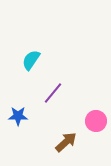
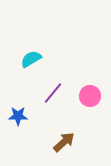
cyan semicircle: moved 1 px up; rotated 25 degrees clockwise
pink circle: moved 6 px left, 25 px up
brown arrow: moved 2 px left
